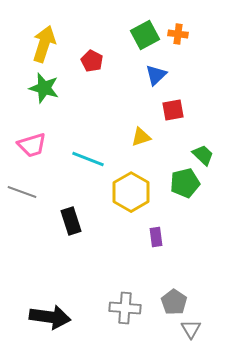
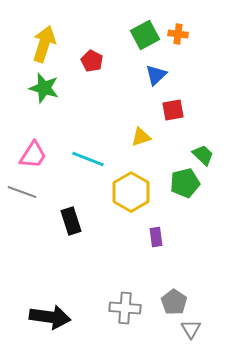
pink trapezoid: moved 1 px right, 10 px down; rotated 40 degrees counterclockwise
